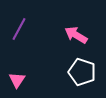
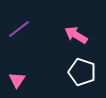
purple line: rotated 25 degrees clockwise
